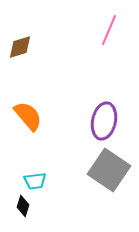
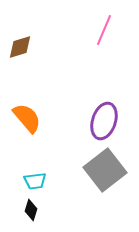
pink line: moved 5 px left
orange semicircle: moved 1 px left, 2 px down
purple ellipse: rotated 6 degrees clockwise
gray square: moved 4 px left; rotated 18 degrees clockwise
black diamond: moved 8 px right, 4 px down
